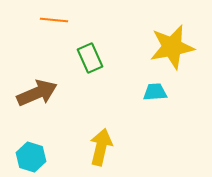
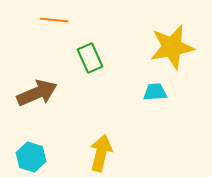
yellow arrow: moved 6 px down
